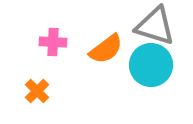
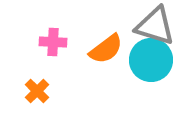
cyan circle: moved 5 px up
